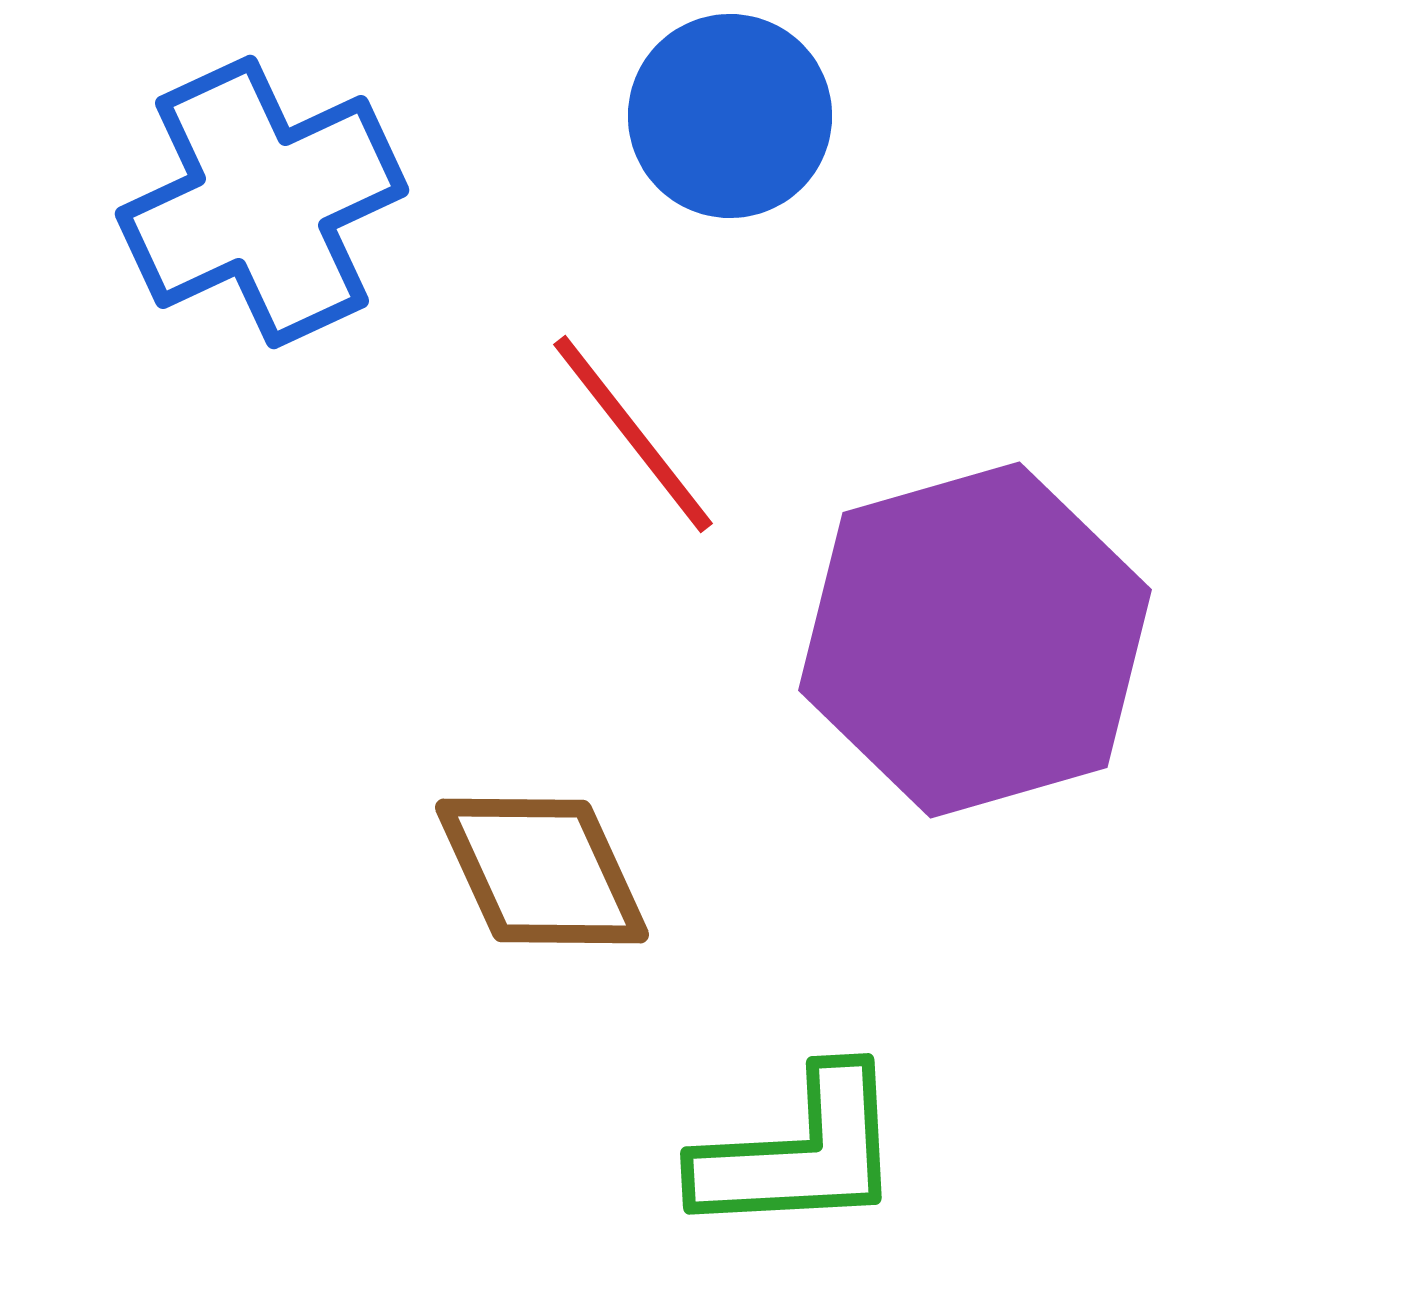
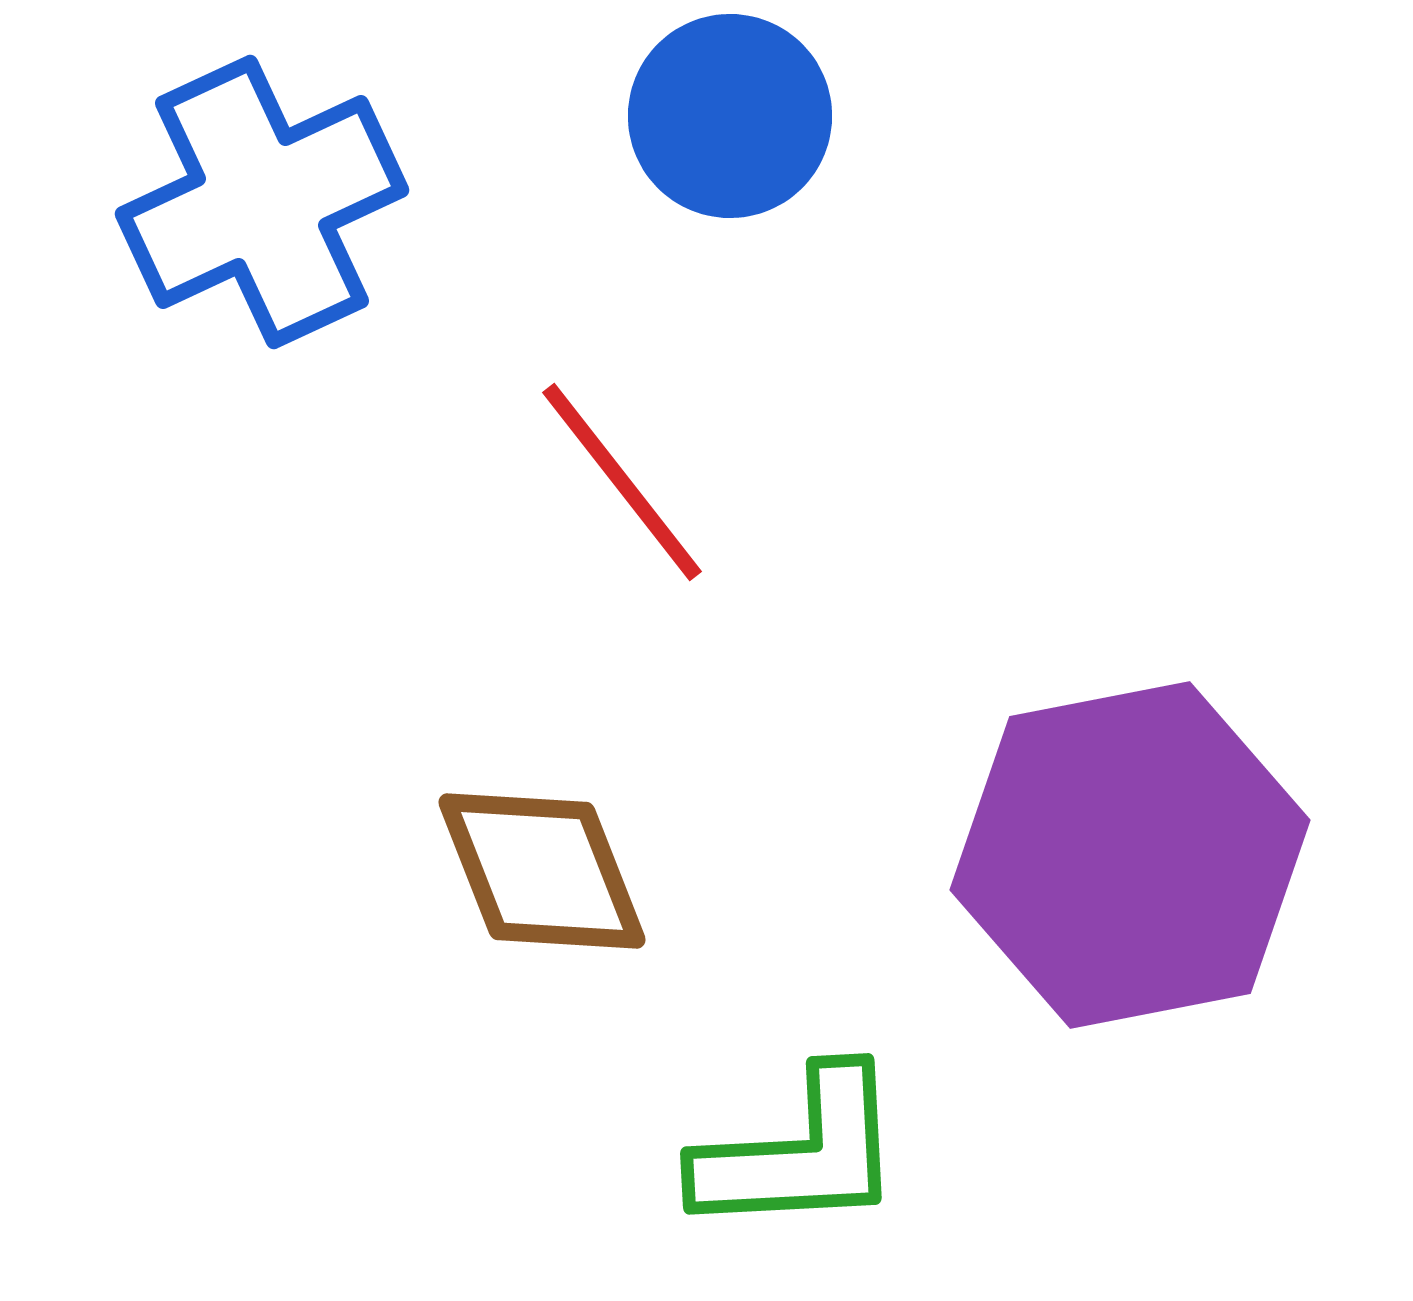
red line: moved 11 px left, 48 px down
purple hexagon: moved 155 px right, 215 px down; rotated 5 degrees clockwise
brown diamond: rotated 3 degrees clockwise
